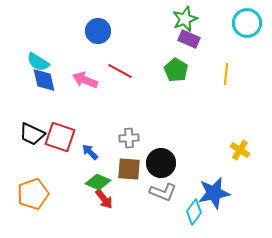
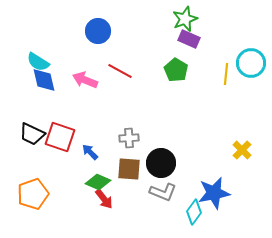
cyan circle: moved 4 px right, 40 px down
yellow cross: moved 2 px right; rotated 12 degrees clockwise
